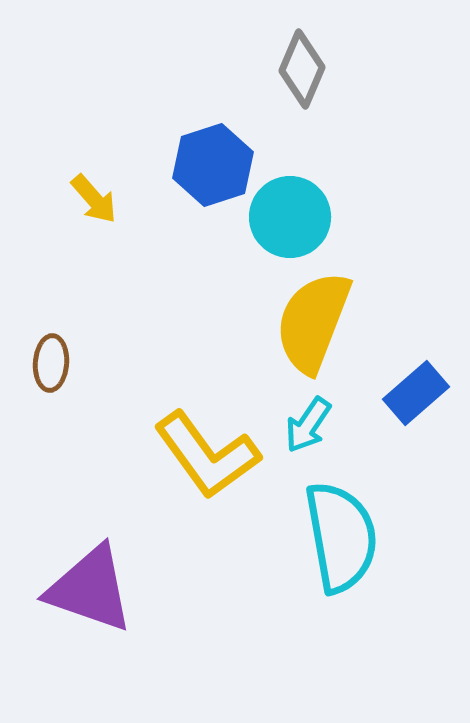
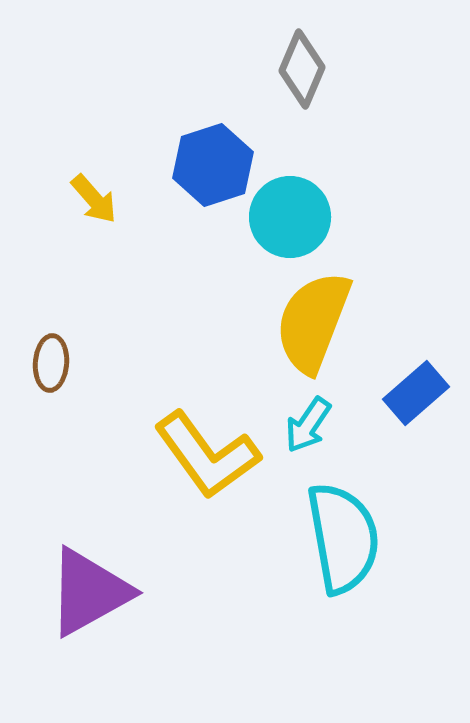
cyan semicircle: moved 2 px right, 1 px down
purple triangle: moved 1 px left, 3 px down; rotated 48 degrees counterclockwise
